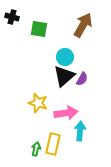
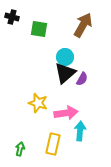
black triangle: moved 1 px right, 3 px up
green arrow: moved 16 px left
